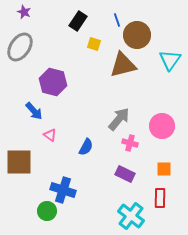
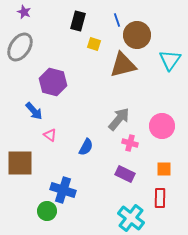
black rectangle: rotated 18 degrees counterclockwise
brown square: moved 1 px right, 1 px down
cyan cross: moved 2 px down
